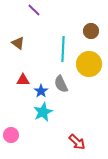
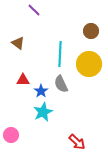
cyan line: moved 3 px left, 5 px down
